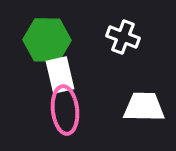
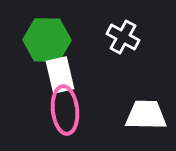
white cross: rotated 8 degrees clockwise
white trapezoid: moved 2 px right, 8 px down
